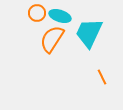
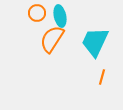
cyan ellipse: rotated 60 degrees clockwise
cyan trapezoid: moved 6 px right, 9 px down
orange line: rotated 42 degrees clockwise
